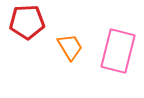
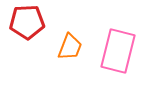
orange trapezoid: rotated 52 degrees clockwise
